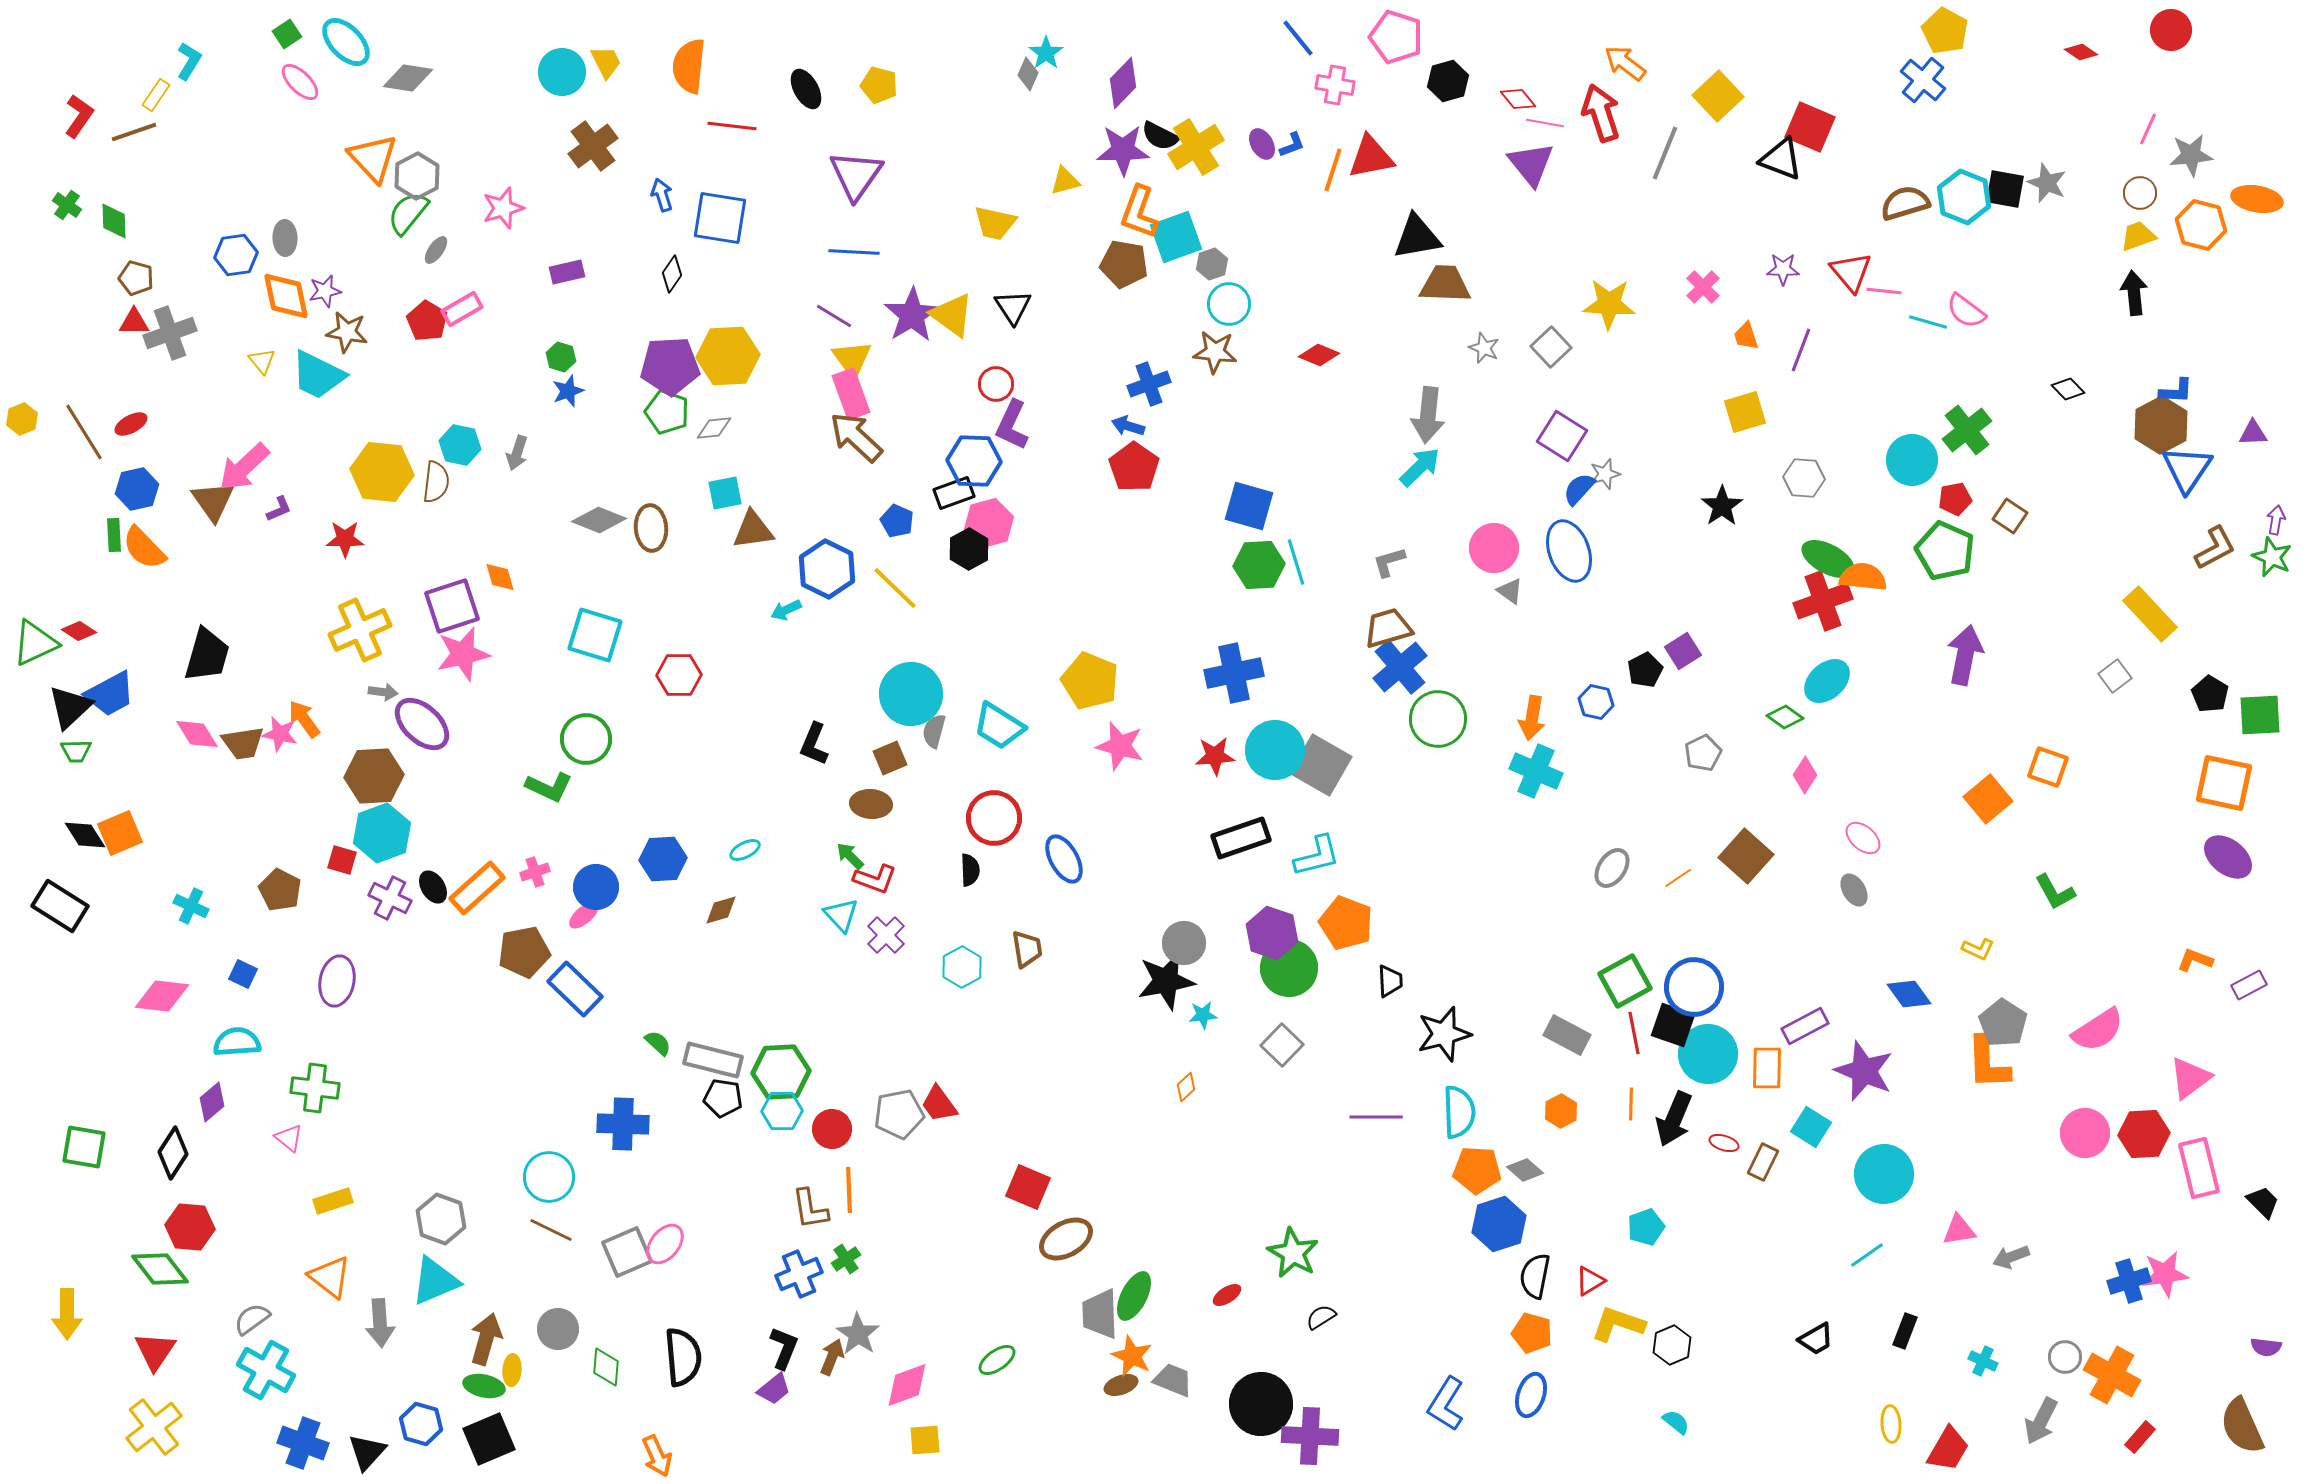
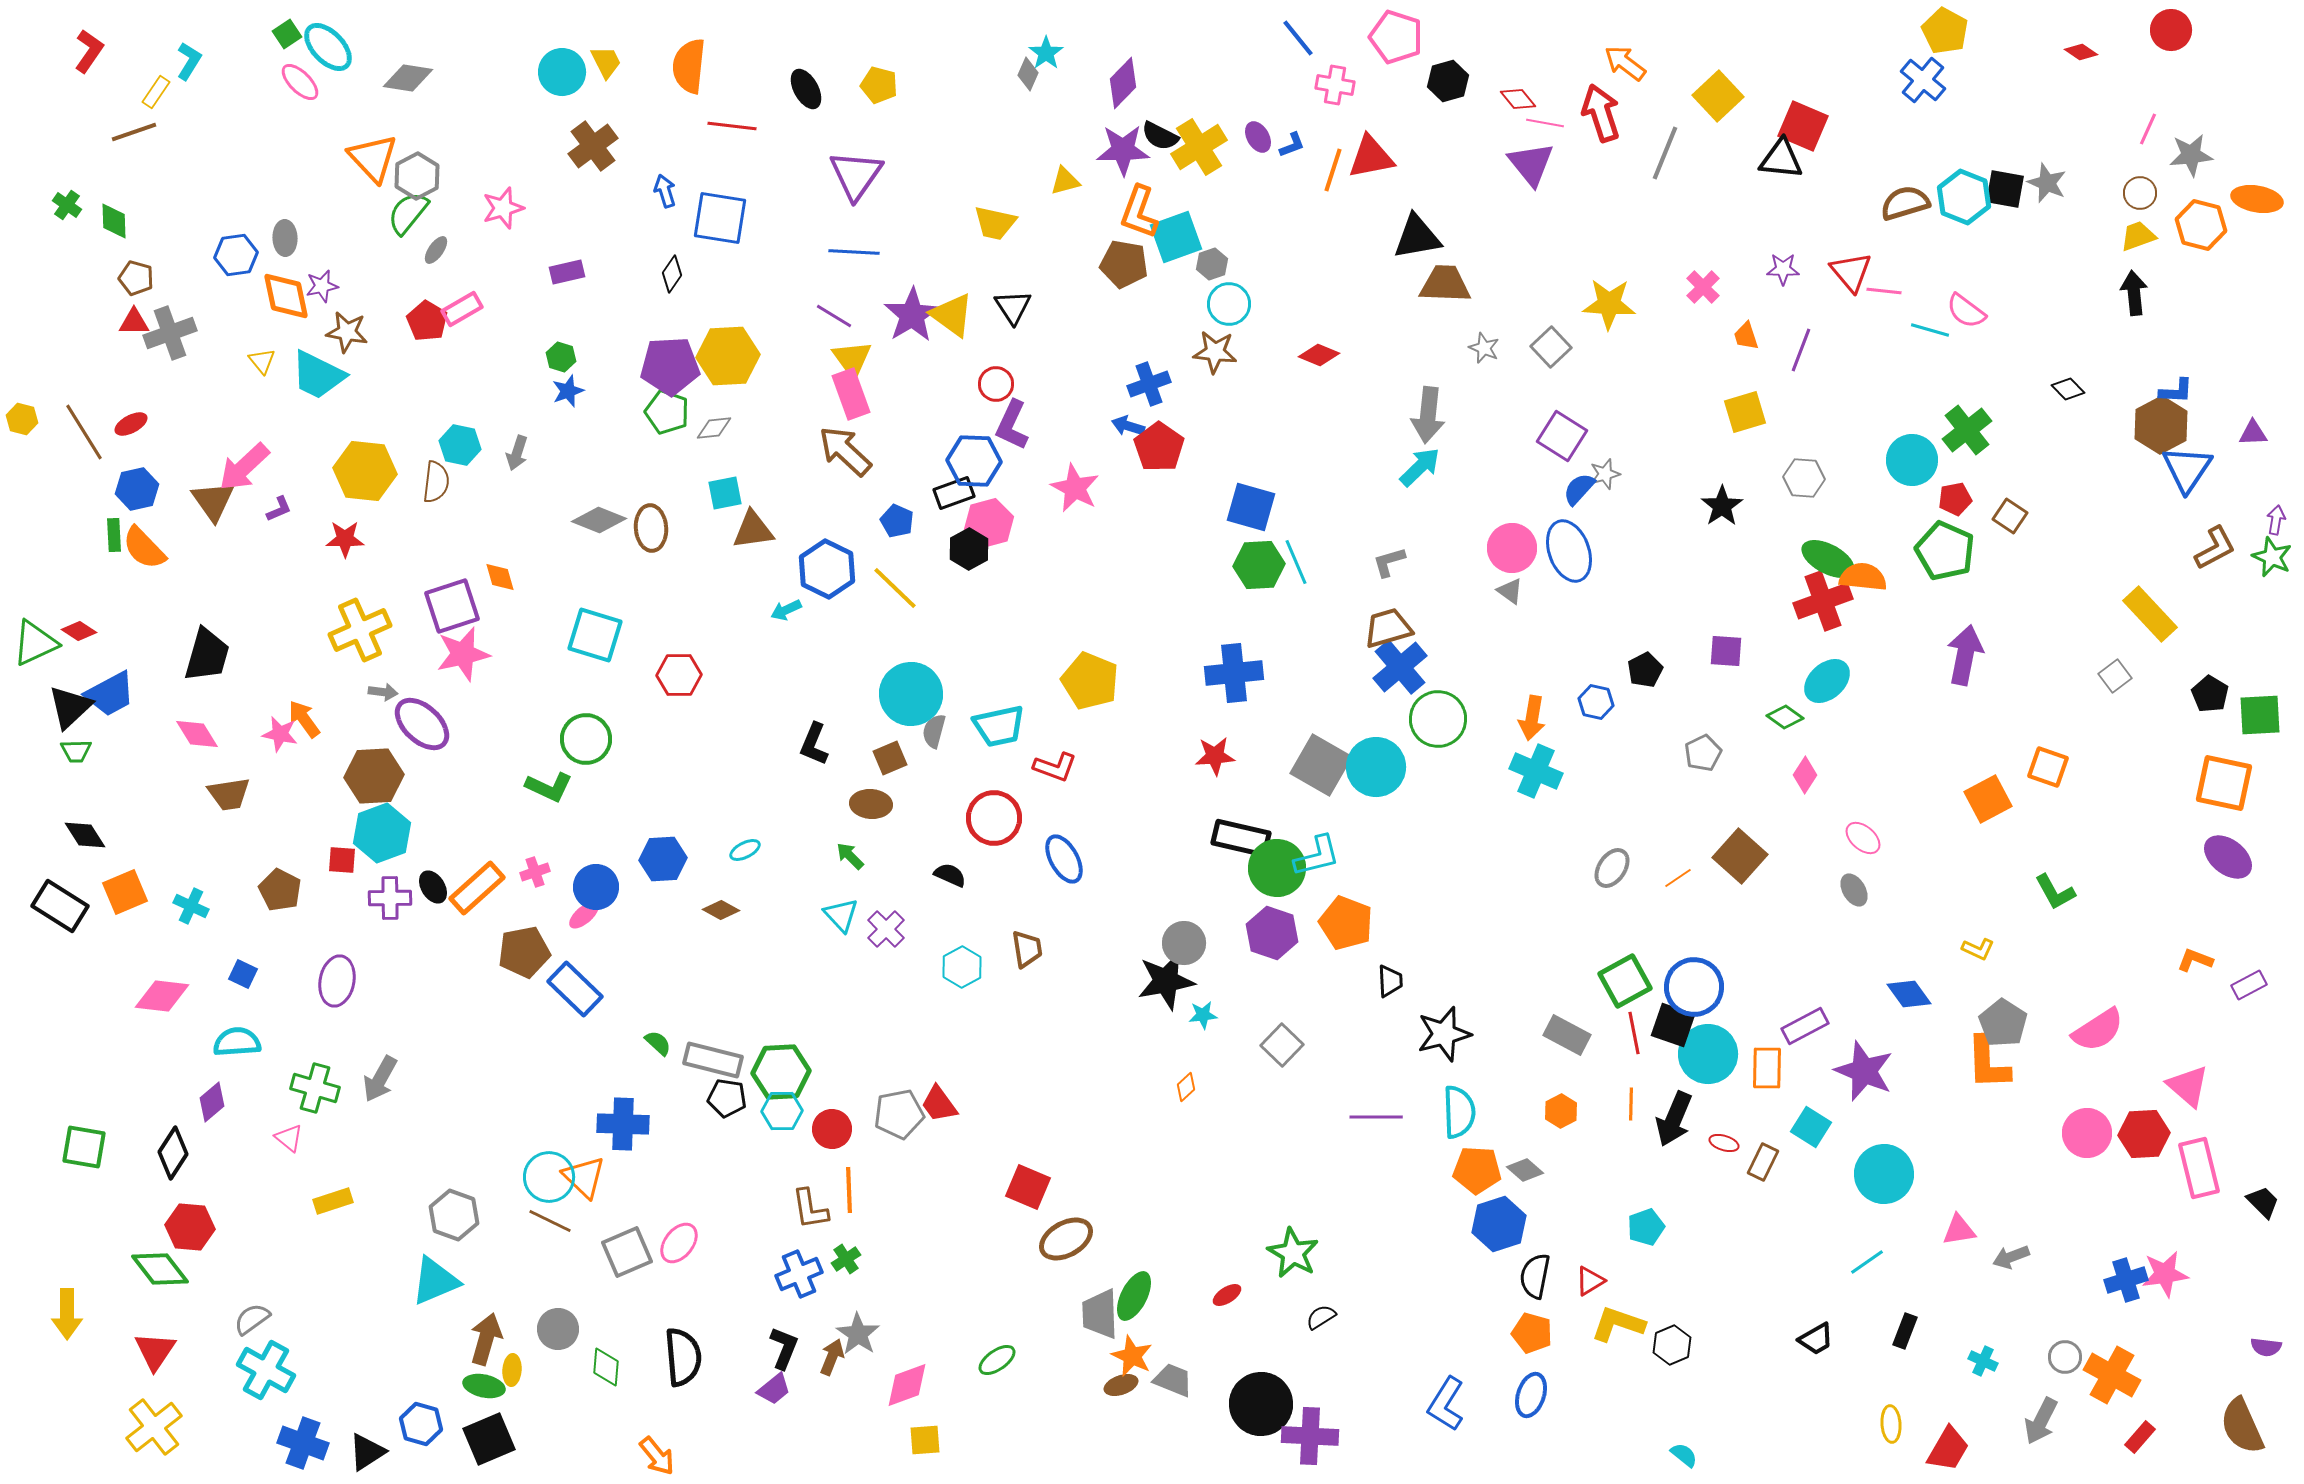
cyan ellipse at (346, 42): moved 18 px left, 5 px down
yellow rectangle at (156, 95): moved 3 px up
red L-shape at (79, 116): moved 10 px right, 65 px up
red square at (1810, 127): moved 7 px left, 1 px up
purple ellipse at (1262, 144): moved 4 px left, 7 px up
yellow cross at (1196, 147): moved 3 px right
black triangle at (1781, 159): rotated 15 degrees counterclockwise
blue arrow at (662, 195): moved 3 px right, 4 px up
purple star at (325, 291): moved 3 px left, 5 px up
cyan line at (1928, 322): moved 2 px right, 8 px down
yellow hexagon at (22, 419): rotated 24 degrees counterclockwise
brown arrow at (856, 437): moved 11 px left, 14 px down
red pentagon at (1134, 467): moved 25 px right, 20 px up
yellow hexagon at (382, 472): moved 17 px left, 1 px up
blue square at (1249, 506): moved 2 px right, 1 px down
pink circle at (1494, 548): moved 18 px right
cyan line at (1296, 562): rotated 6 degrees counterclockwise
purple square at (1683, 651): moved 43 px right; rotated 36 degrees clockwise
blue cross at (1234, 673): rotated 6 degrees clockwise
cyan trapezoid at (999, 726): rotated 44 degrees counterclockwise
brown trapezoid at (243, 743): moved 14 px left, 51 px down
pink star at (1120, 746): moved 45 px left, 258 px up; rotated 12 degrees clockwise
cyan circle at (1275, 750): moved 101 px right, 17 px down
orange square at (1988, 799): rotated 12 degrees clockwise
orange square at (120, 833): moved 5 px right, 59 px down
black rectangle at (1241, 838): rotated 32 degrees clockwise
brown square at (1746, 856): moved 6 px left
red square at (342, 860): rotated 12 degrees counterclockwise
black semicircle at (970, 870): moved 20 px left, 5 px down; rotated 64 degrees counterclockwise
red L-shape at (875, 879): moved 180 px right, 112 px up
purple cross at (390, 898): rotated 27 degrees counterclockwise
brown diamond at (721, 910): rotated 45 degrees clockwise
purple cross at (886, 935): moved 6 px up
green circle at (1289, 968): moved 12 px left, 100 px up
pink triangle at (2190, 1078): moved 2 px left, 8 px down; rotated 42 degrees counterclockwise
green cross at (315, 1088): rotated 9 degrees clockwise
black pentagon at (723, 1098): moved 4 px right
pink circle at (2085, 1133): moved 2 px right
gray hexagon at (441, 1219): moved 13 px right, 4 px up
brown line at (551, 1230): moved 1 px left, 9 px up
pink ellipse at (665, 1244): moved 14 px right, 1 px up
cyan line at (1867, 1255): moved 7 px down
orange triangle at (330, 1277): moved 254 px right, 100 px up; rotated 6 degrees clockwise
blue cross at (2129, 1281): moved 3 px left, 1 px up
gray arrow at (380, 1323): moved 244 px up; rotated 33 degrees clockwise
cyan semicircle at (1676, 1422): moved 8 px right, 33 px down
black triangle at (367, 1452): rotated 15 degrees clockwise
orange arrow at (657, 1456): rotated 15 degrees counterclockwise
